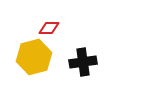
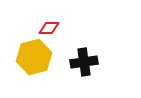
black cross: moved 1 px right
